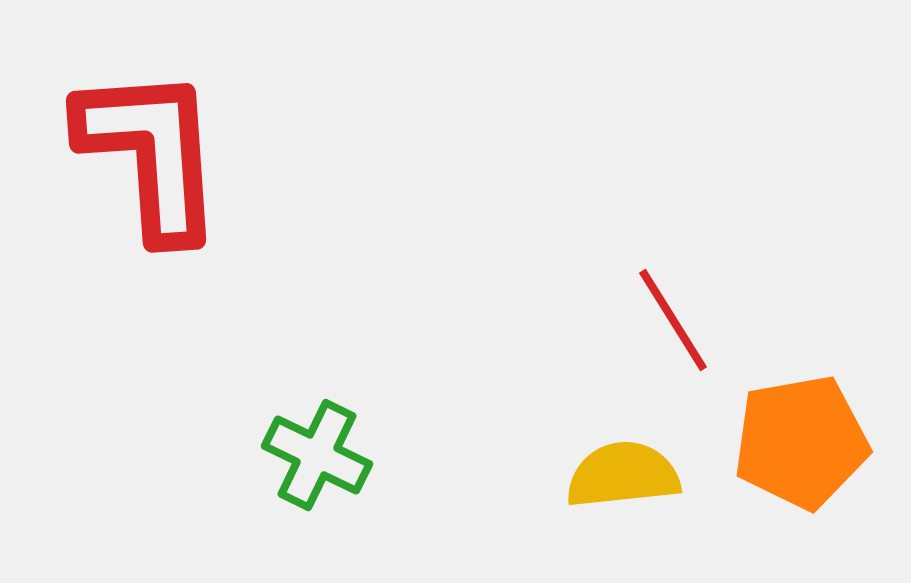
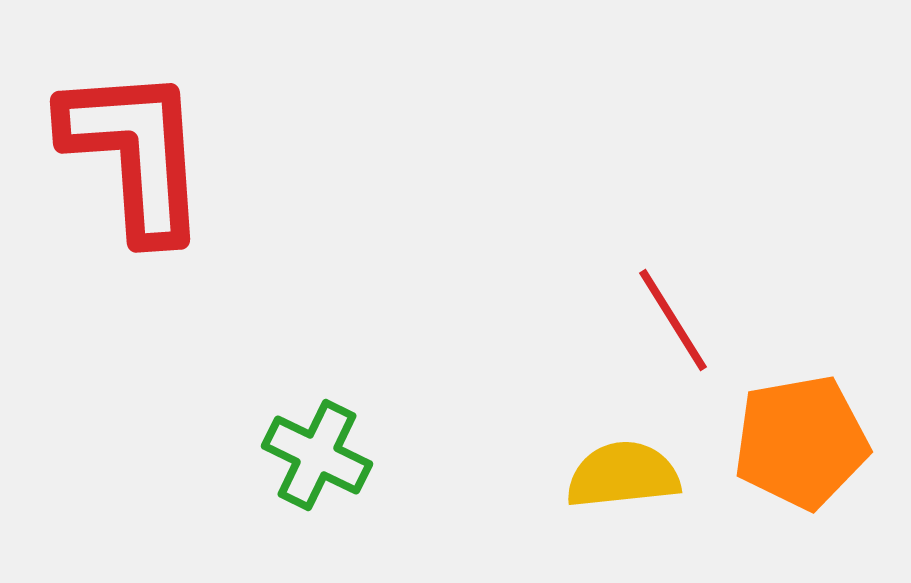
red L-shape: moved 16 px left
